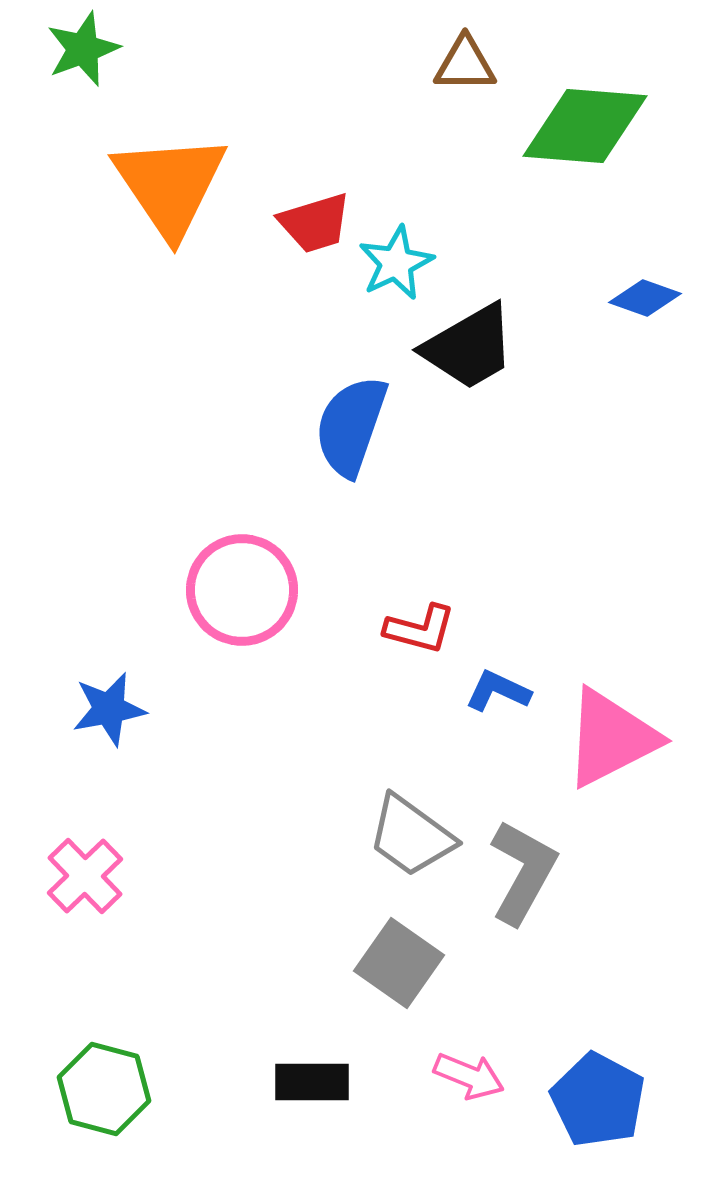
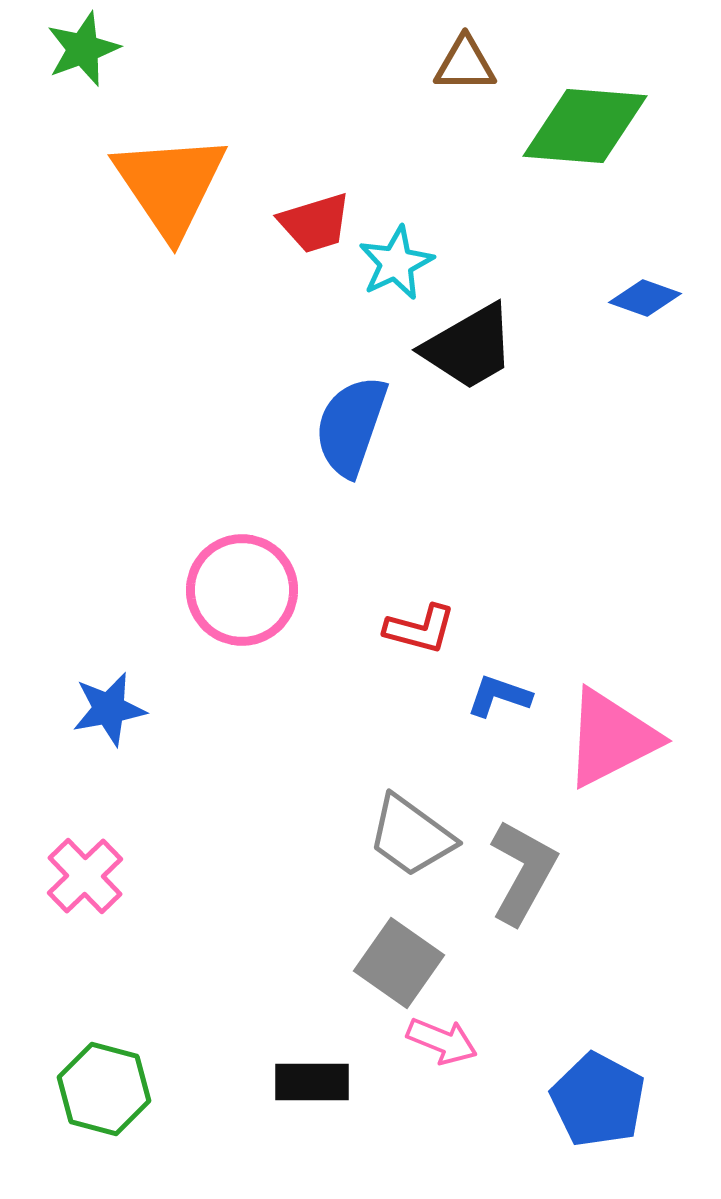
blue L-shape: moved 1 px right, 5 px down; rotated 6 degrees counterclockwise
pink arrow: moved 27 px left, 35 px up
